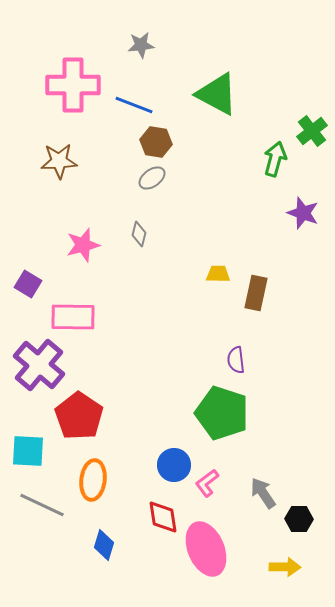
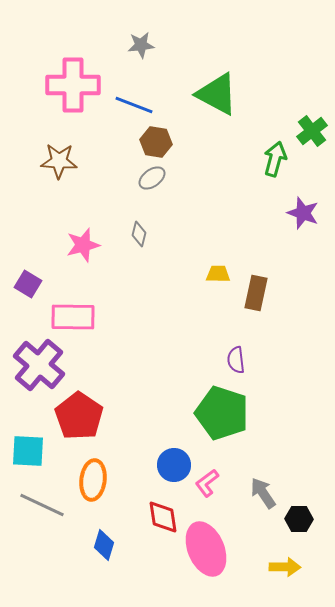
brown star: rotated 6 degrees clockwise
